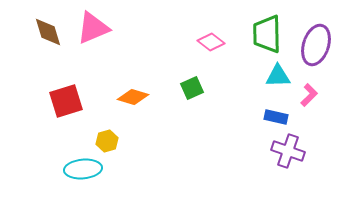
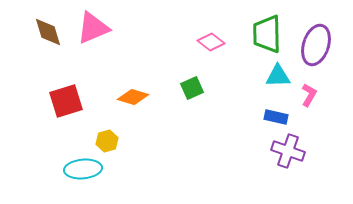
pink L-shape: rotated 15 degrees counterclockwise
